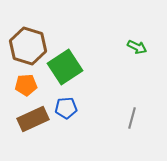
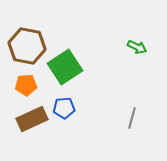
brown hexagon: moved 1 px left; rotated 6 degrees counterclockwise
blue pentagon: moved 2 px left
brown rectangle: moved 1 px left
